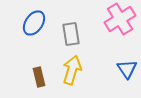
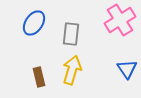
pink cross: moved 1 px down
gray rectangle: rotated 15 degrees clockwise
